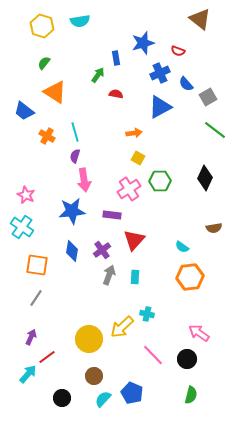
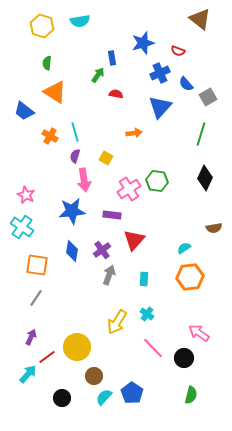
blue rectangle at (116, 58): moved 4 px left
green semicircle at (44, 63): moved 3 px right; rotated 32 degrees counterclockwise
blue triangle at (160, 107): rotated 20 degrees counterclockwise
green line at (215, 130): moved 14 px left, 4 px down; rotated 70 degrees clockwise
orange cross at (47, 136): moved 3 px right
yellow square at (138, 158): moved 32 px left
green hexagon at (160, 181): moved 3 px left; rotated 10 degrees clockwise
cyan semicircle at (182, 247): moved 2 px right, 1 px down; rotated 112 degrees clockwise
cyan rectangle at (135, 277): moved 9 px right, 2 px down
cyan cross at (147, 314): rotated 24 degrees clockwise
yellow arrow at (122, 327): moved 5 px left, 5 px up; rotated 15 degrees counterclockwise
yellow circle at (89, 339): moved 12 px left, 8 px down
pink line at (153, 355): moved 7 px up
black circle at (187, 359): moved 3 px left, 1 px up
blue pentagon at (132, 393): rotated 10 degrees clockwise
cyan semicircle at (103, 399): moved 1 px right, 2 px up
